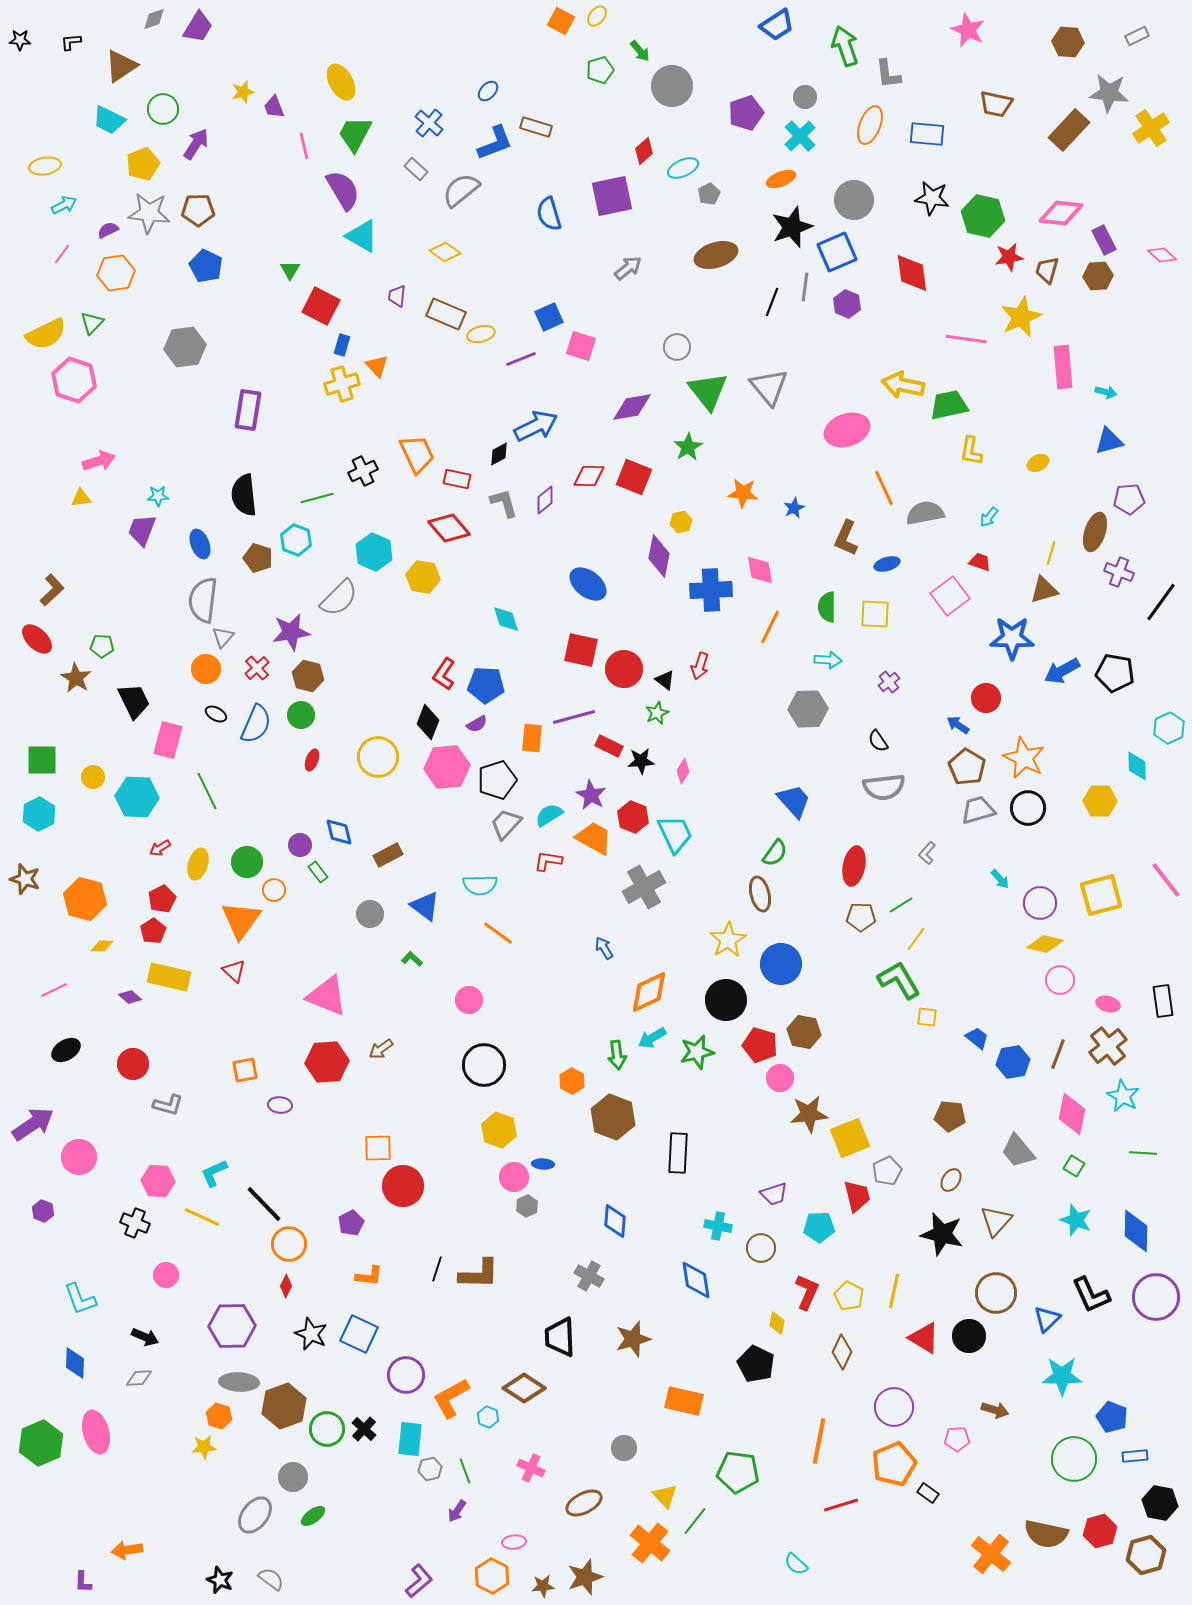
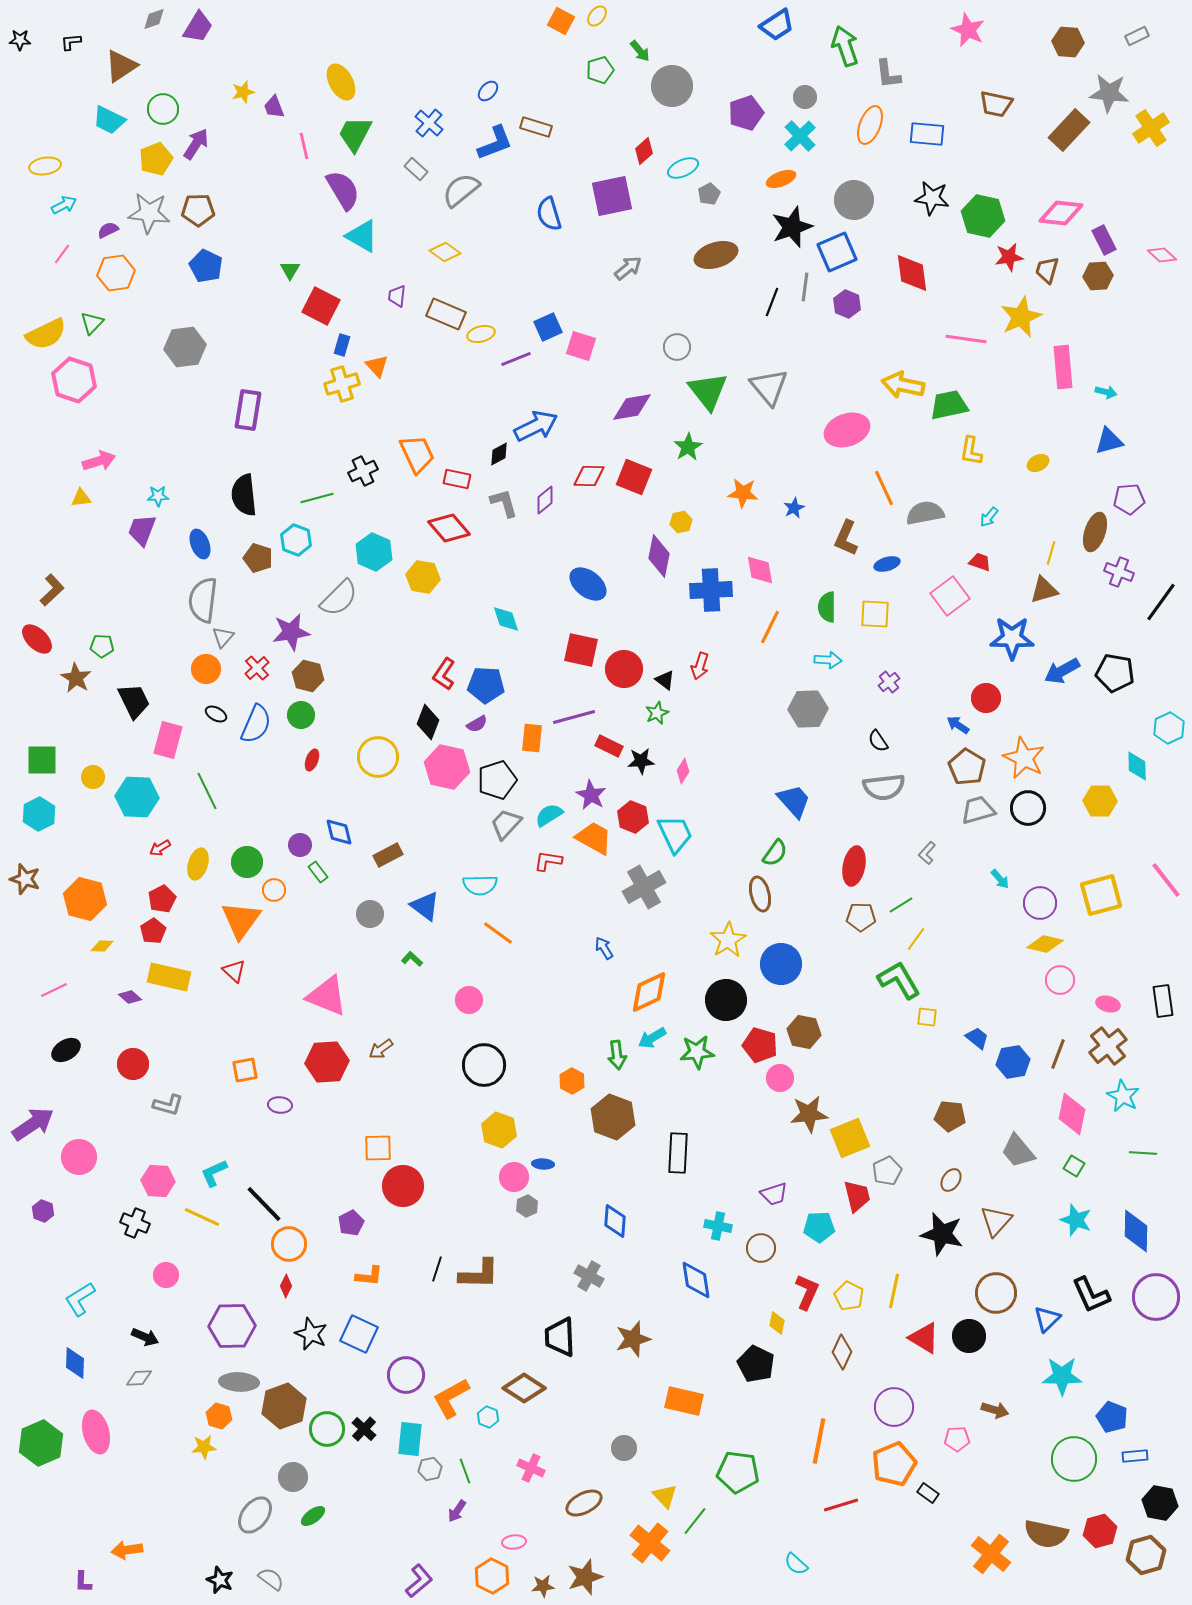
yellow pentagon at (143, 164): moved 13 px right, 5 px up
blue square at (549, 317): moved 1 px left, 10 px down
purple line at (521, 359): moved 5 px left
pink hexagon at (447, 767): rotated 18 degrees clockwise
green star at (697, 1052): rotated 8 degrees clockwise
cyan L-shape at (80, 1299): rotated 78 degrees clockwise
